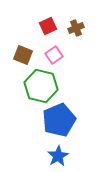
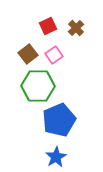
brown cross: rotated 21 degrees counterclockwise
brown square: moved 5 px right, 1 px up; rotated 30 degrees clockwise
green hexagon: moved 3 px left; rotated 12 degrees counterclockwise
blue star: moved 2 px left, 1 px down
